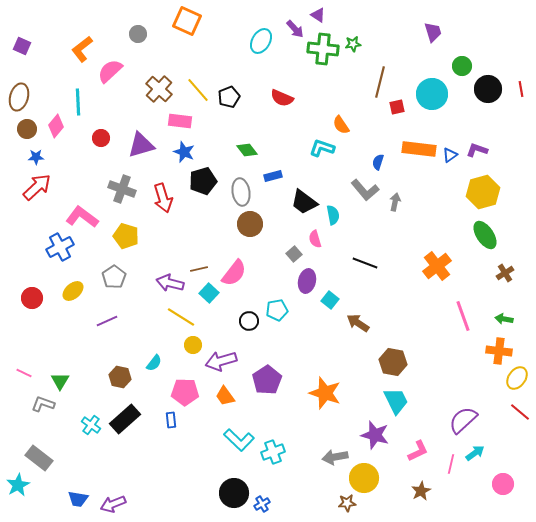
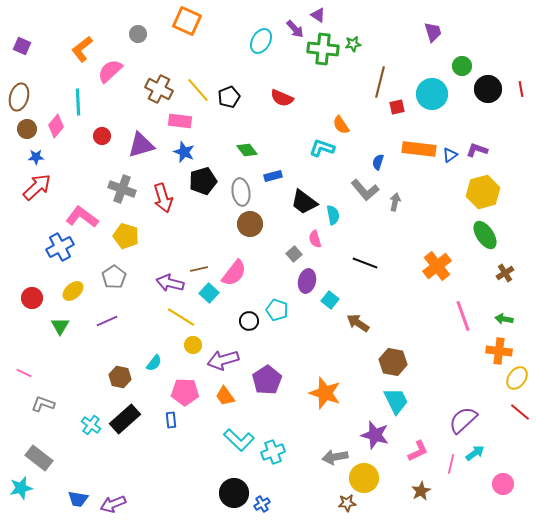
brown cross at (159, 89): rotated 16 degrees counterclockwise
red circle at (101, 138): moved 1 px right, 2 px up
cyan pentagon at (277, 310): rotated 30 degrees clockwise
purple arrow at (221, 361): moved 2 px right, 1 px up
green triangle at (60, 381): moved 55 px up
cyan star at (18, 485): moved 3 px right, 3 px down; rotated 15 degrees clockwise
